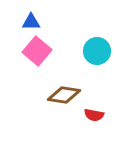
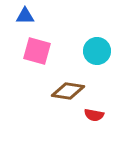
blue triangle: moved 6 px left, 6 px up
pink square: rotated 24 degrees counterclockwise
brown diamond: moved 4 px right, 4 px up
